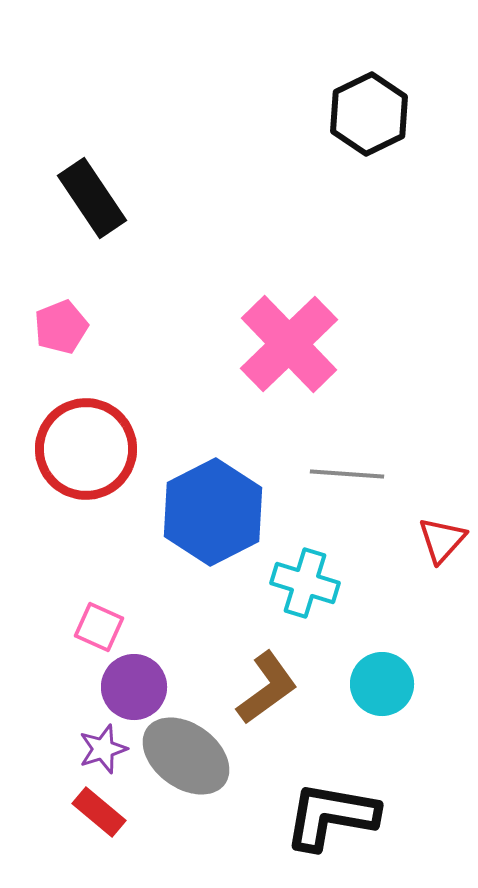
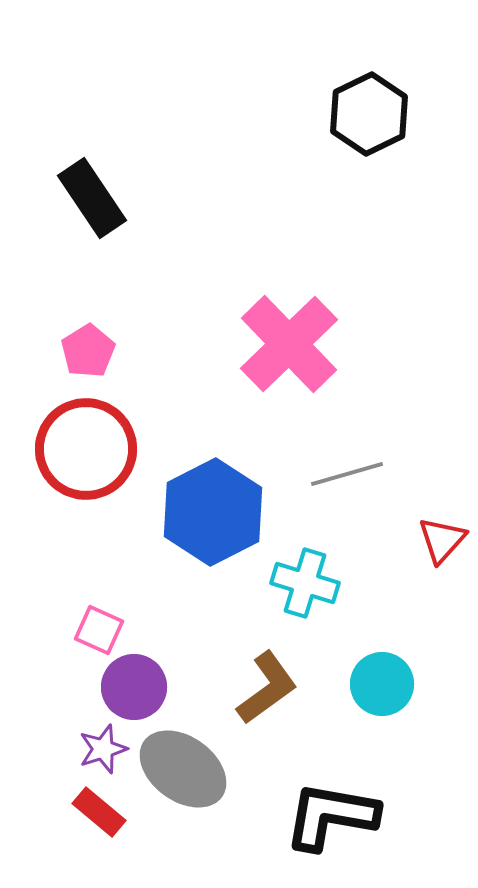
pink pentagon: moved 27 px right, 24 px down; rotated 10 degrees counterclockwise
gray line: rotated 20 degrees counterclockwise
pink square: moved 3 px down
gray ellipse: moved 3 px left, 13 px down
